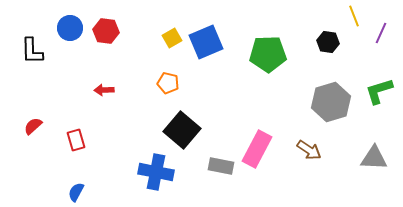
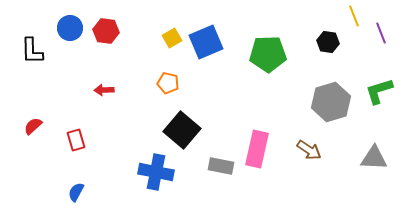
purple line: rotated 45 degrees counterclockwise
pink rectangle: rotated 15 degrees counterclockwise
